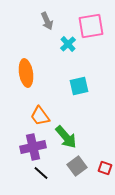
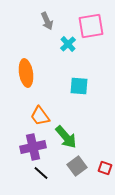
cyan square: rotated 18 degrees clockwise
